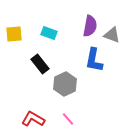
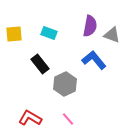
blue L-shape: rotated 130 degrees clockwise
red L-shape: moved 3 px left, 1 px up
